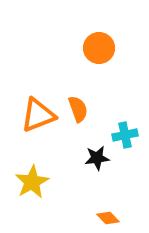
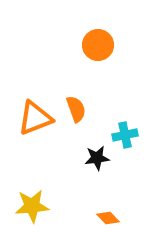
orange circle: moved 1 px left, 3 px up
orange semicircle: moved 2 px left
orange triangle: moved 3 px left, 3 px down
yellow star: moved 24 px down; rotated 24 degrees clockwise
